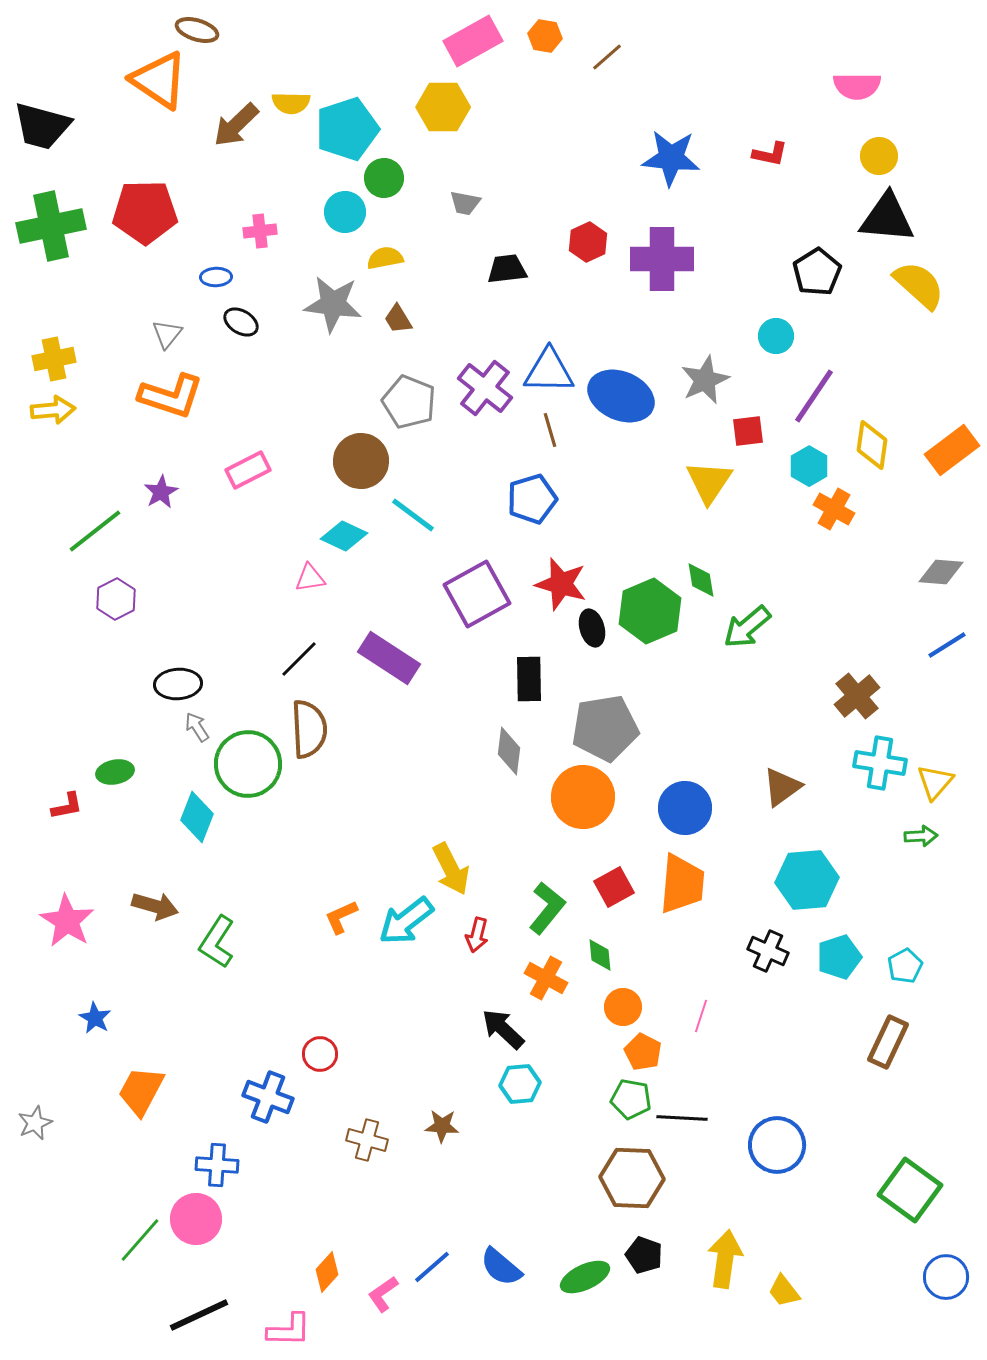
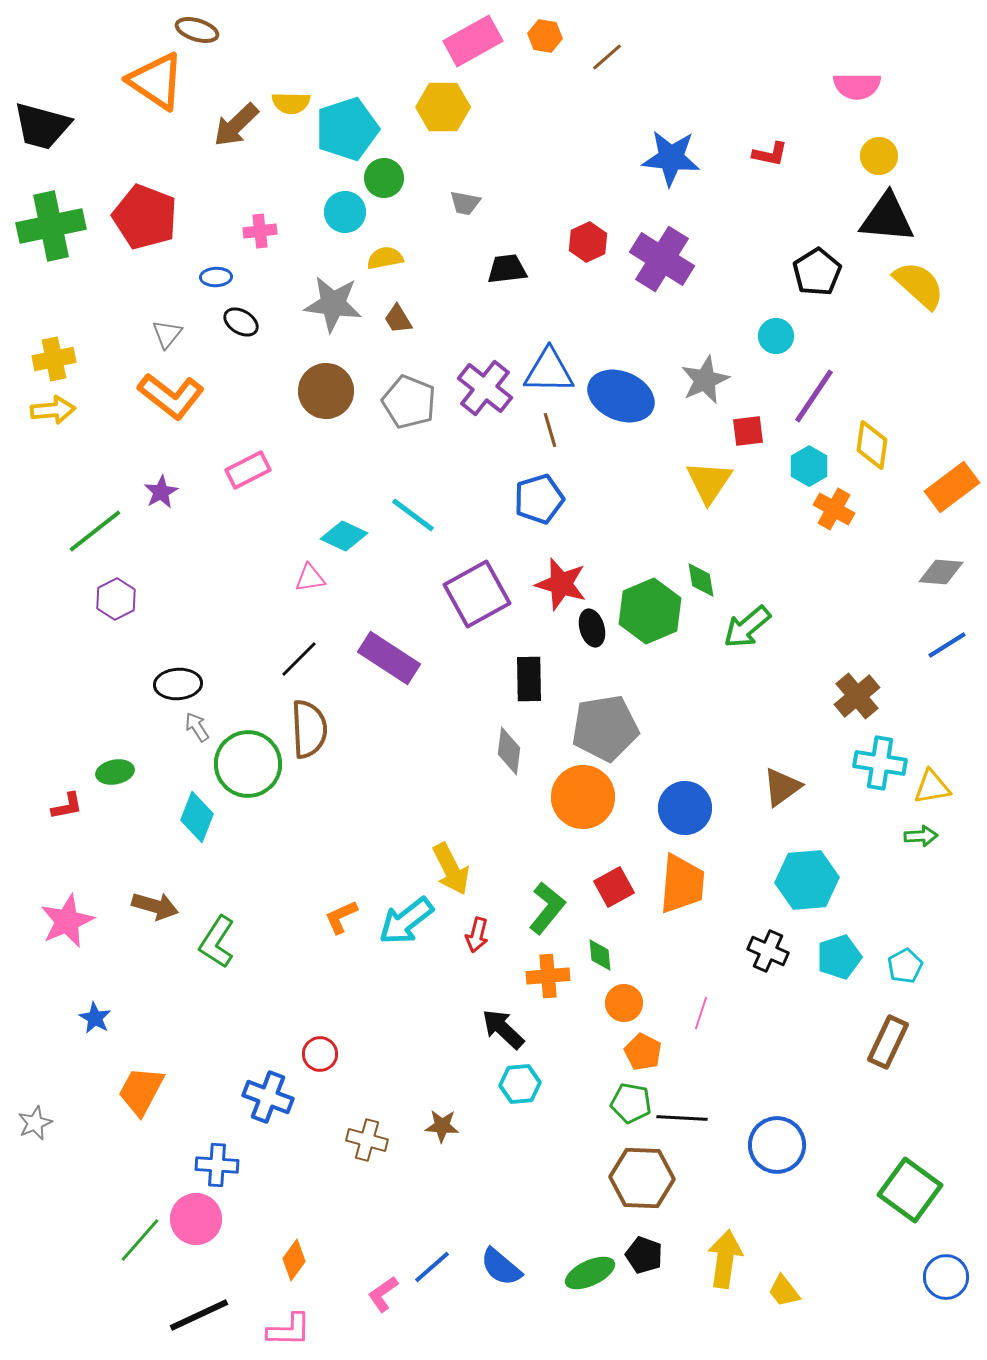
orange triangle at (159, 80): moved 3 px left, 1 px down
red pentagon at (145, 212): moved 5 px down; rotated 22 degrees clockwise
purple cross at (662, 259): rotated 32 degrees clockwise
orange L-shape at (171, 396): rotated 20 degrees clockwise
orange rectangle at (952, 450): moved 37 px down
brown circle at (361, 461): moved 35 px left, 70 px up
blue pentagon at (532, 499): moved 7 px right
yellow triangle at (935, 782): moved 3 px left, 5 px down; rotated 39 degrees clockwise
pink star at (67, 921): rotated 16 degrees clockwise
orange cross at (546, 978): moved 2 px right, 2 px up; rotated 33 degrees counterclockwise
orange circle at (623, 1007): moved 1 px right, 4 px up
pink line at (701, 1016): moved 3 px up
green pentagon at (631, 1099): moved 4 px down
brown hexagon at (632, 1178): moved 10 px right
orange diamond at (327, 1272): moved 33 px left, 12 px up; rotated 6 degrees counterclockwise
green ellipse at (585, 1277): moved 5 px right, 4 px up
